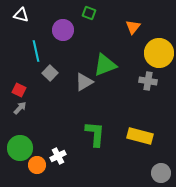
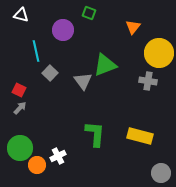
gray triangle: moved 1 px left, 1 px up; rotated 36 degrees counterclockwise
